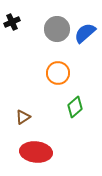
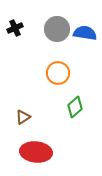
black cross: moved 3 px right, 6 px down
blue semicircle: rotated 50 degrees clockwise
